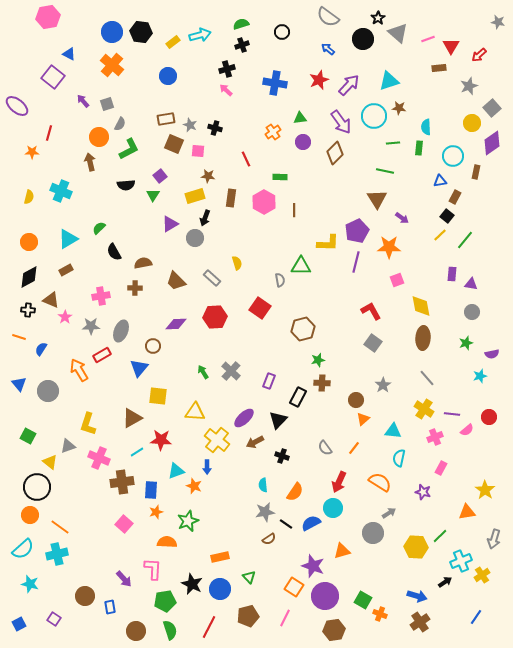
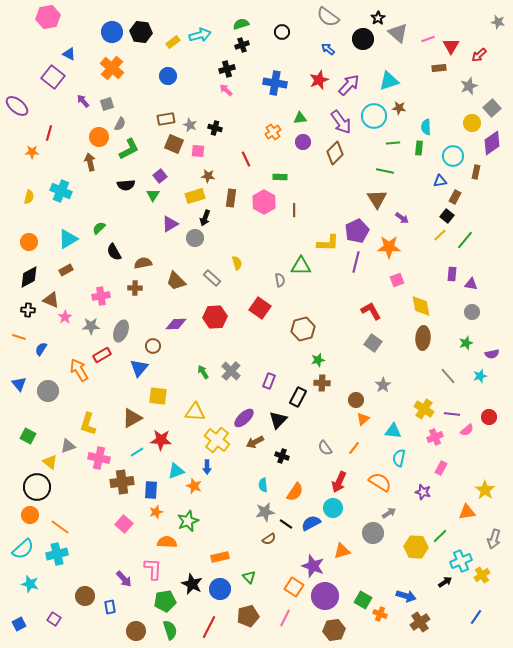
orange cross at (112, 65): moved 3 px down
gray line at (427, 378): moved 21 px right, 2 px up
pink cross at (99, 458): rotated 10 degrees counterclockwise
blue arrow at (417, 596): moved 11 px left
